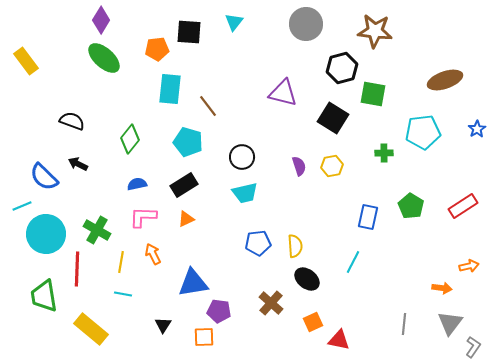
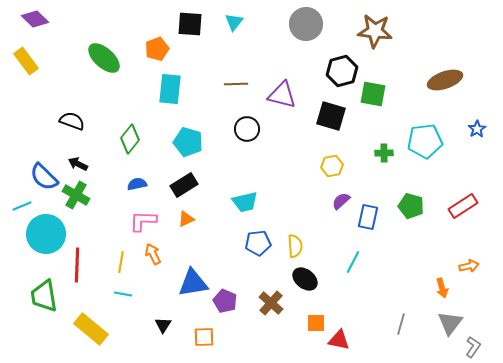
purple diamond at (101, 20): moved 66 px left, 1 px up; rotated 76 degrees counterclockwise
black square at (189, 32): moved 1 px right, 8 px up
orange pentagon at (157, 49): rotated 15 degrees counterclockwise
black hexagon at (342, 68): moved 3 px down
purple triangle at (283, 93): moved 1 px left, 2 px down
brown line at (208, 106): moved 28 px right, 22 px up; rotated 55 degrees counterclockwise
black square at (333, 118): moved 2 px left, 2 px up; rotated 16 degrees counterclockwise
cyan pentagon at (423, 132): moved 2 px right, 9 px down
black circle at (242, 157): moved 5 px right, 28 px up
purple semicircle at (299, 166): moved 42 px right, 35 px down; rotated 114 degrees counterclockwise
cyan trapezoid at (245, 193): moved 9 px down
green pentagon at (411, 206): rotated 15 degrees counterclockwise
pink L-shape at (143, 217): moved 4 px down
green cross at (97, 230): moved 21 px left, 35 px up
red line at (77, 269): moved 4 px up
black ellipse at (307, 279): moved 2 px left
orange arrow at (442, 288): rotated 66 degrees clockwise
purple pentagon at (219, 311): moved 6 px right, 10 px up; rotated 15 degrees clockwise
orange square at (313, 322): moved 3 px right, 1 px down; rotated 24 degrees clockwise
gray line at (404, 324): moved 3 px left; rotated 10 degrees clockwise
